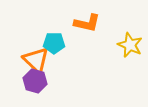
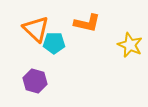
orange triangle: moved 31 px up
